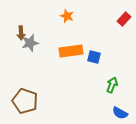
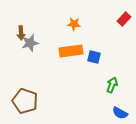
orange star: moved 7 px right, 8 px down; rotated 16 degrees counterclockwise
